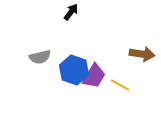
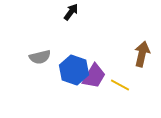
brown arrow: rotated 85 degrees counterclockwise
